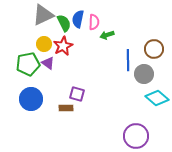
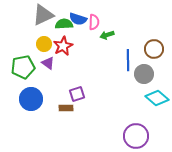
blue semicircle: rotated 84 degrees counterclockwise
green semicircle: moved 1 px down; rotated 66 degrees counterclockwise
green pentagon: moved 5 px left, 3 px down
purple square: rotated 35 degrees counterclockwise
